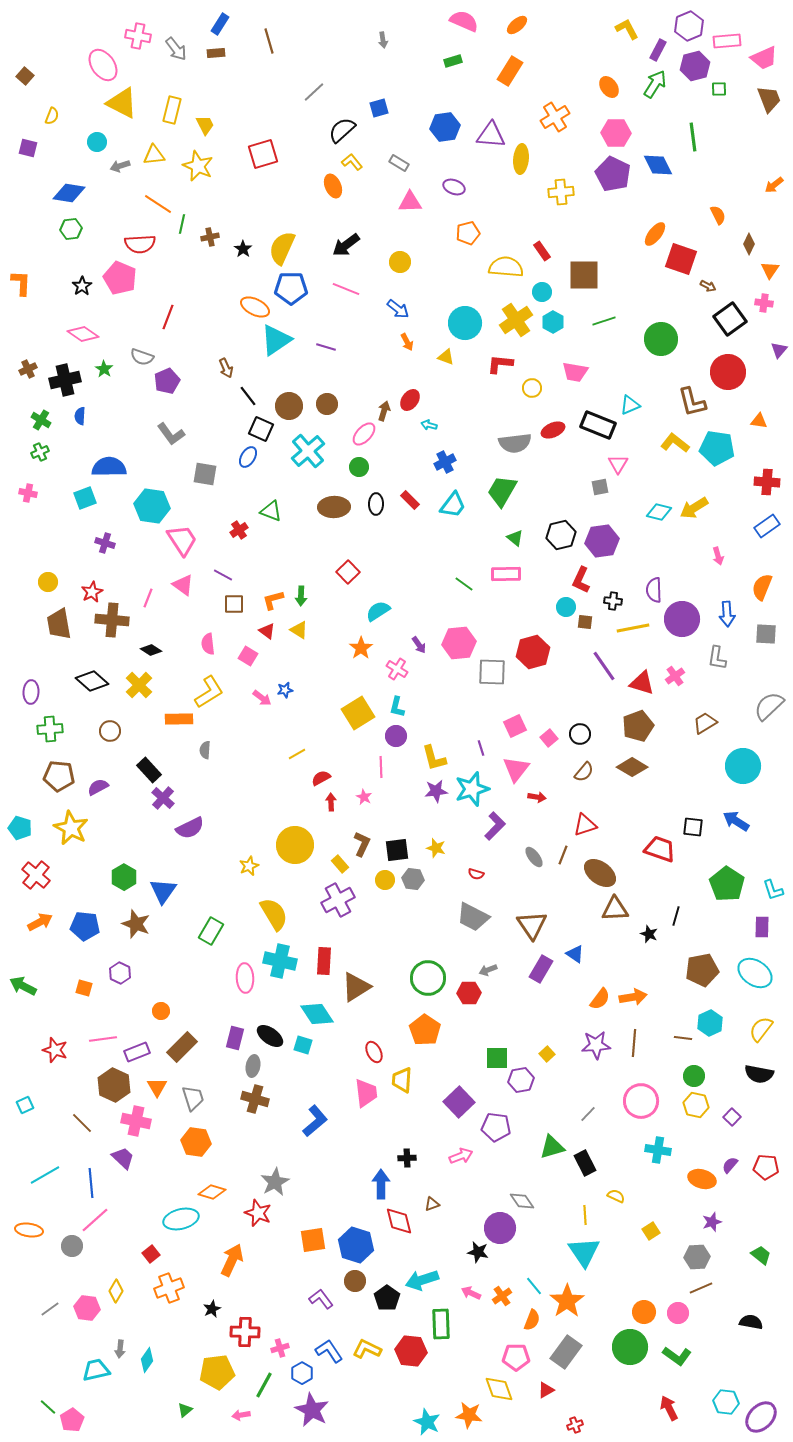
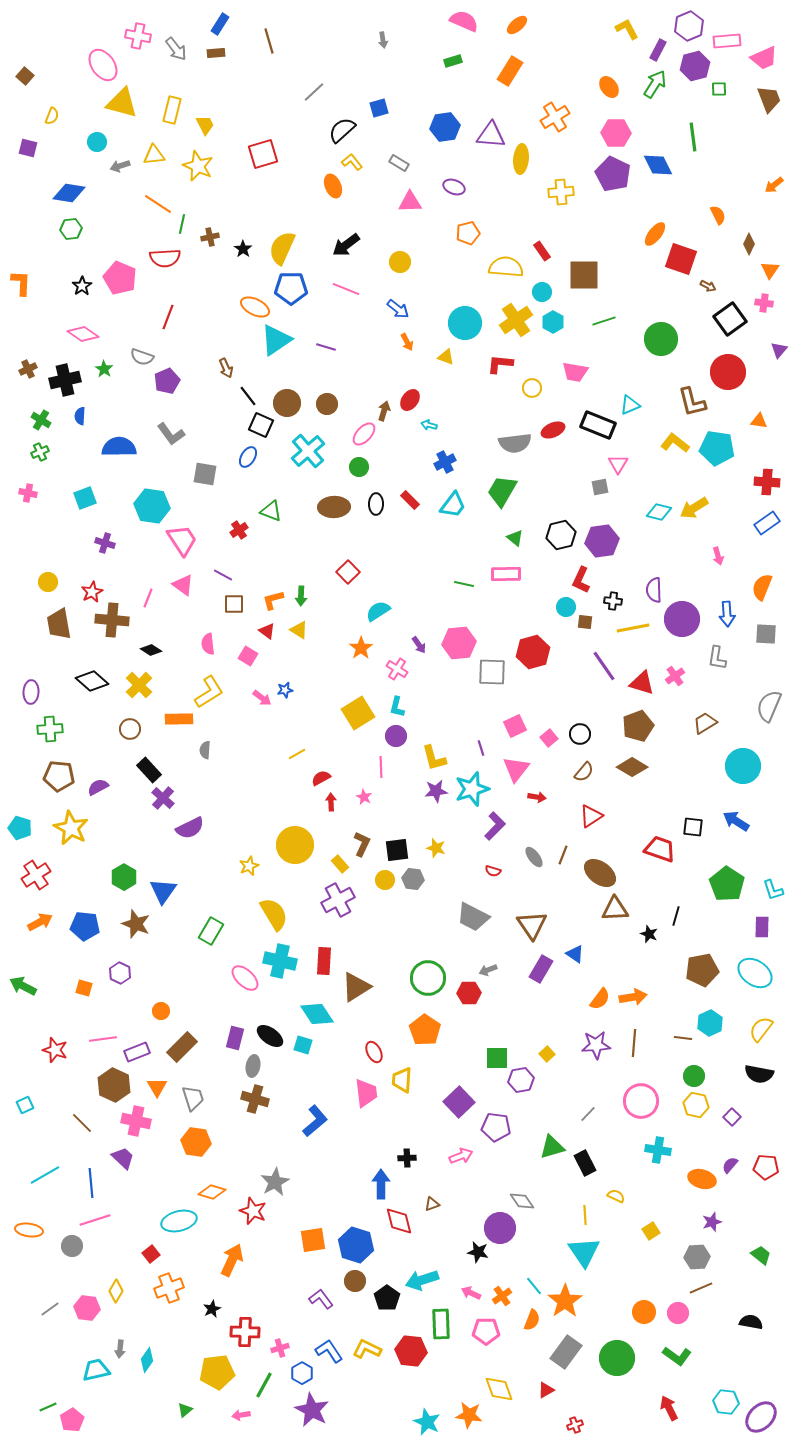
yellow triangle at (122, 103): rotated 12 degrees counterclockwise
red semicircle at (140, 244): moved 25 px right, 14 px down
brown circle at (289, 406): moved 2 px left, 3 px up
black square at (261, 429): moved 4 px up
blue semicircle at (109, 467): moved 10 px right, 20 px up
blue rectangle at (767, 526): moved 3 px up
green line at (464, 584): rotated 24 degrees counterclockwise
gray semicircle at (769, 706): rotated 24 degrees counterclockwise
brown circle at (110, 731): moved 20 px right, 2 px up
red triangle at (585, 825): moved 6 px right, 9 px up; rotated 15 degrees counterclockwise
red semicircle at (476, 874): moved 17 px right, 3 px up
red cross at (36, 875): rotated 16 degrees clockwise
pink ellipse at (245, 978): rotated 44 degrees counterclockwise
red star at (258, 1213): moved 5 px left, 2 px up
cyan ellipse at (181, 1219): moved 2 px left, 2 px down
pink line at (95, 1220): rotated 24 degrees clockwise
orange star at (567, 1301): moved 2 px left
green circle at (630, 1347): moved 13 px left, 11 px down
pink pentagon at (516, 1357): moved 30 px left, 26 px up
green line at (48, 1407): rotated 66 degrees counterclockwise
